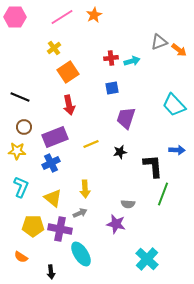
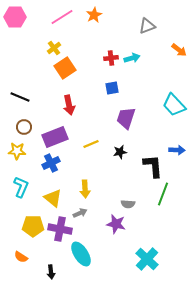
gray triangle: moved 12 px left, 16 px up
cyan arrow: moved 3 px up
orange square: moved 3 px left, 4 px up
